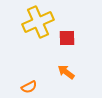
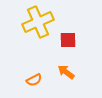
red square: moved 1 px right, 2 px down
orange semicircle: moved 5 px right, 7 px up
